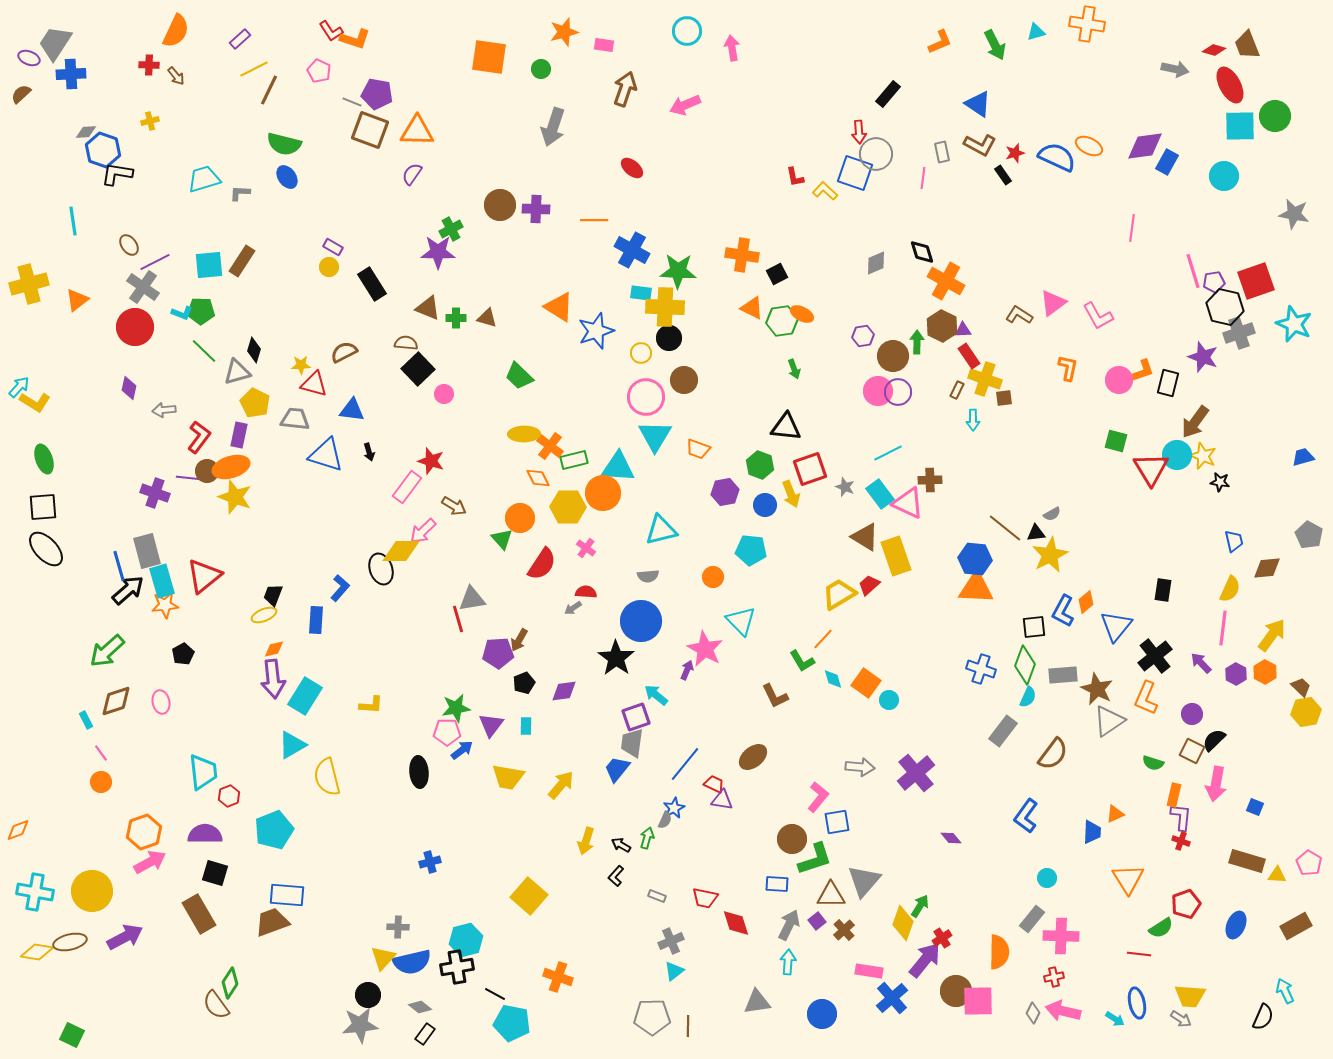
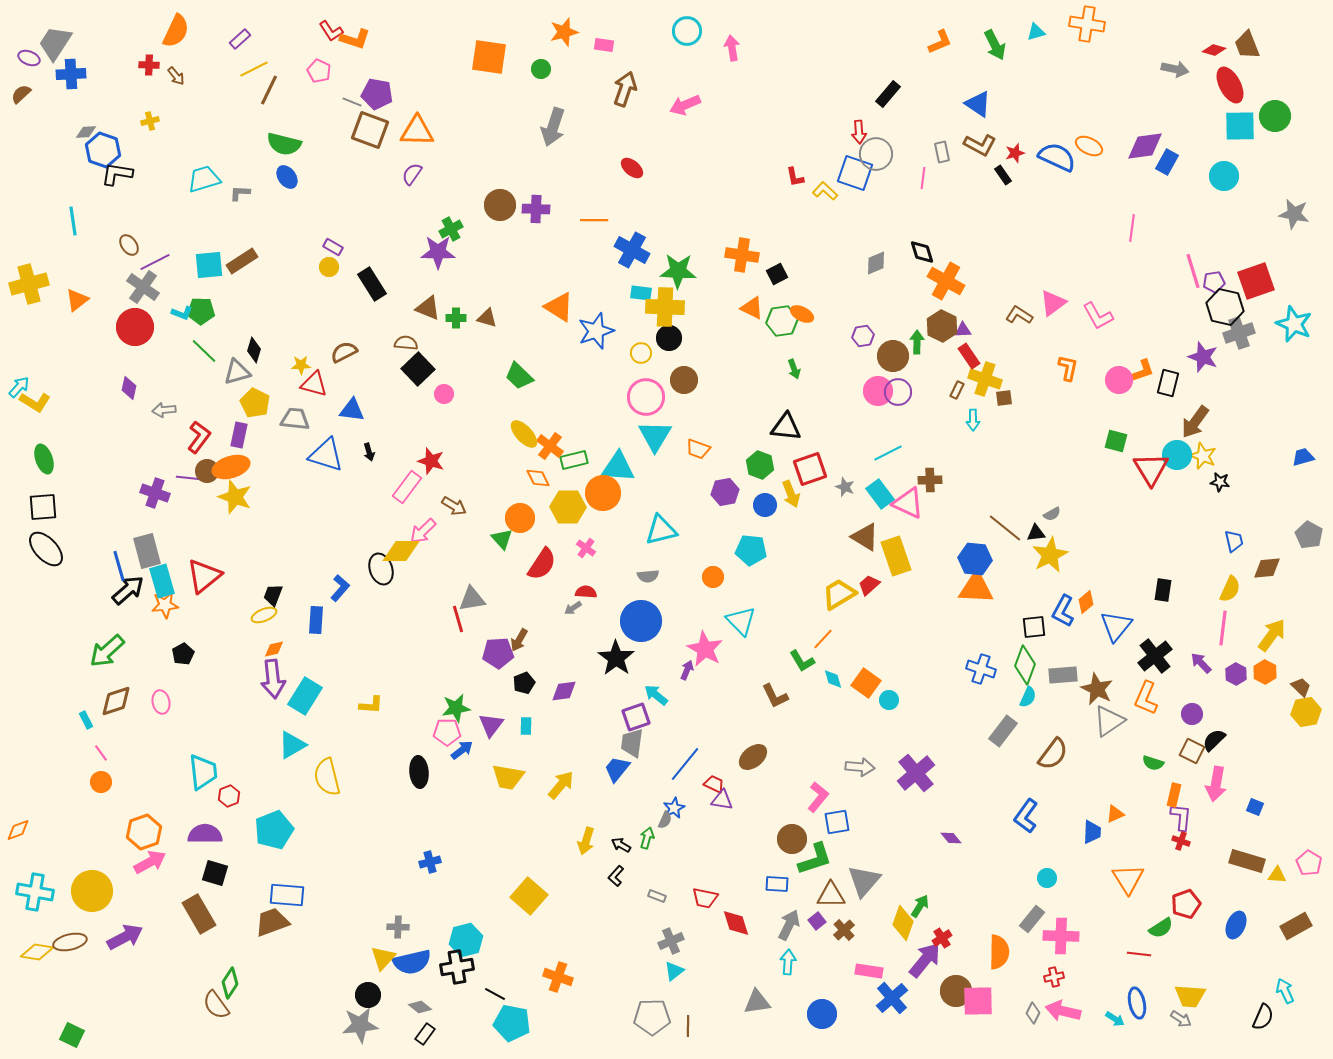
brown rectangle at (242, 261): rotated 24 degrees clockwise
yellow ellipse at (524, 434): rotated 48 degrees clockwise
